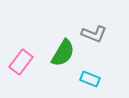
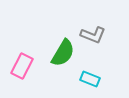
gray L-shape: moved 1 px left, 1 px down
pink rectangle: moved 1 px right, 4 px down; rotated 10 degrees counterclockwise
